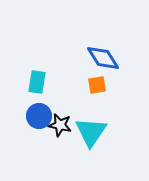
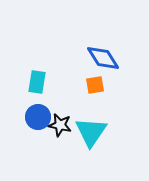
orange square: moved 2 px left
blue circle: moved 1 px left, 1 px down
